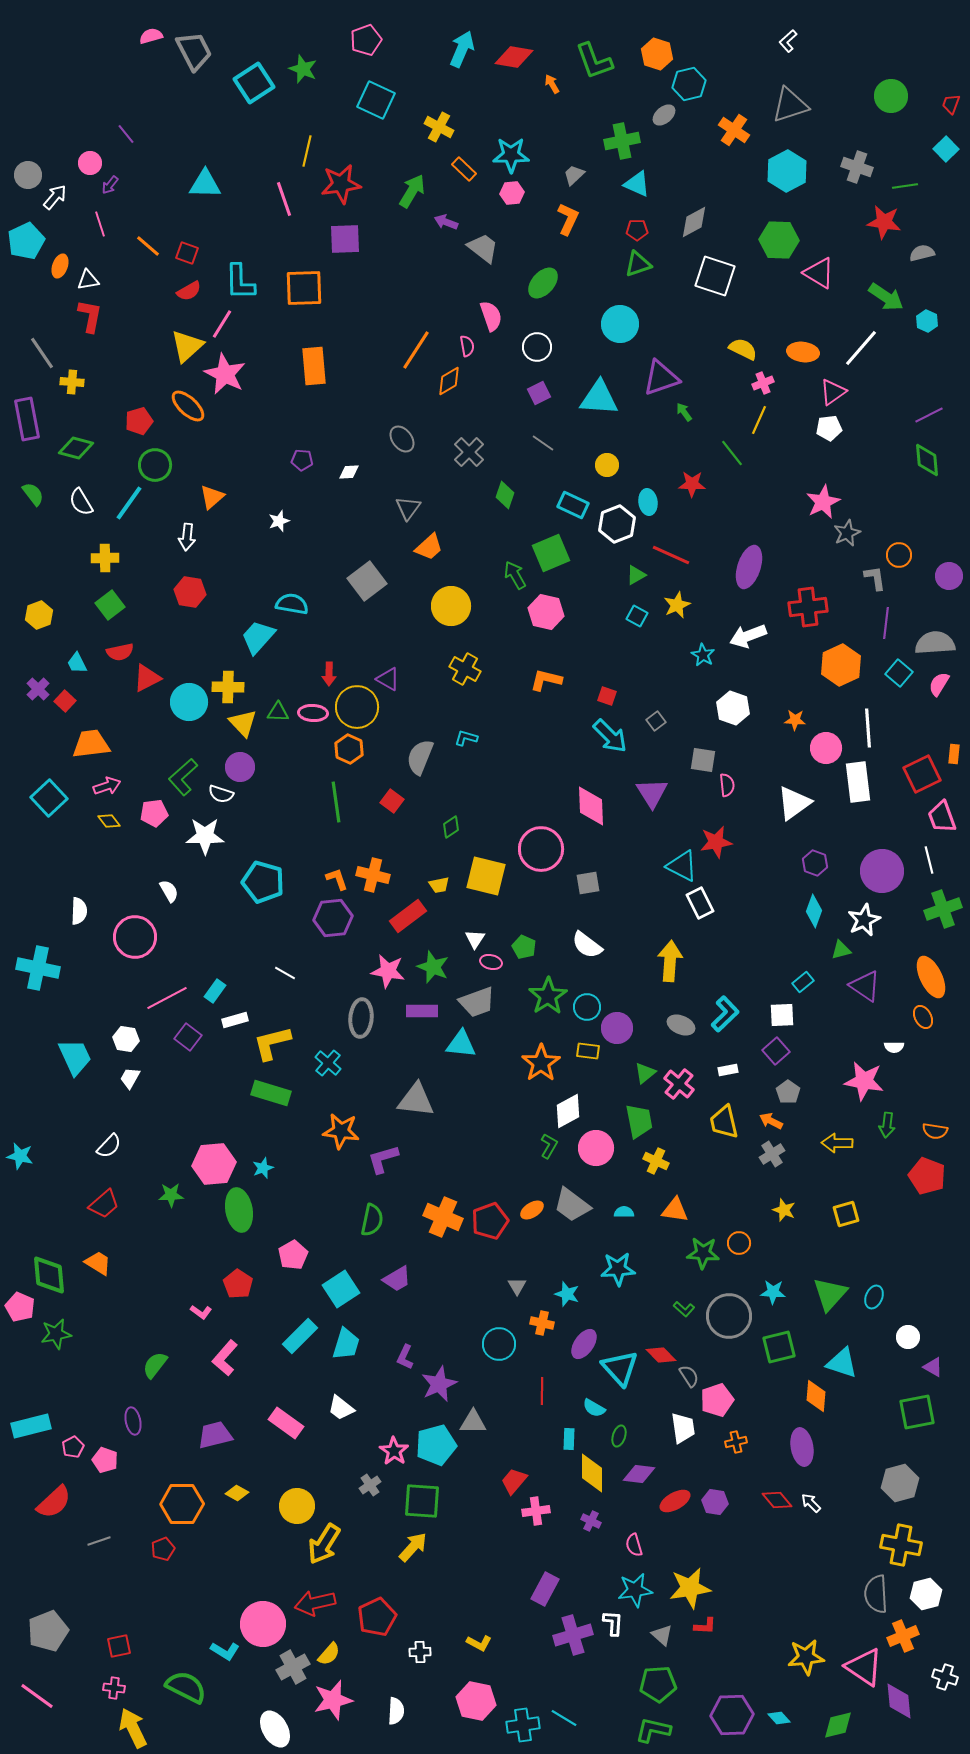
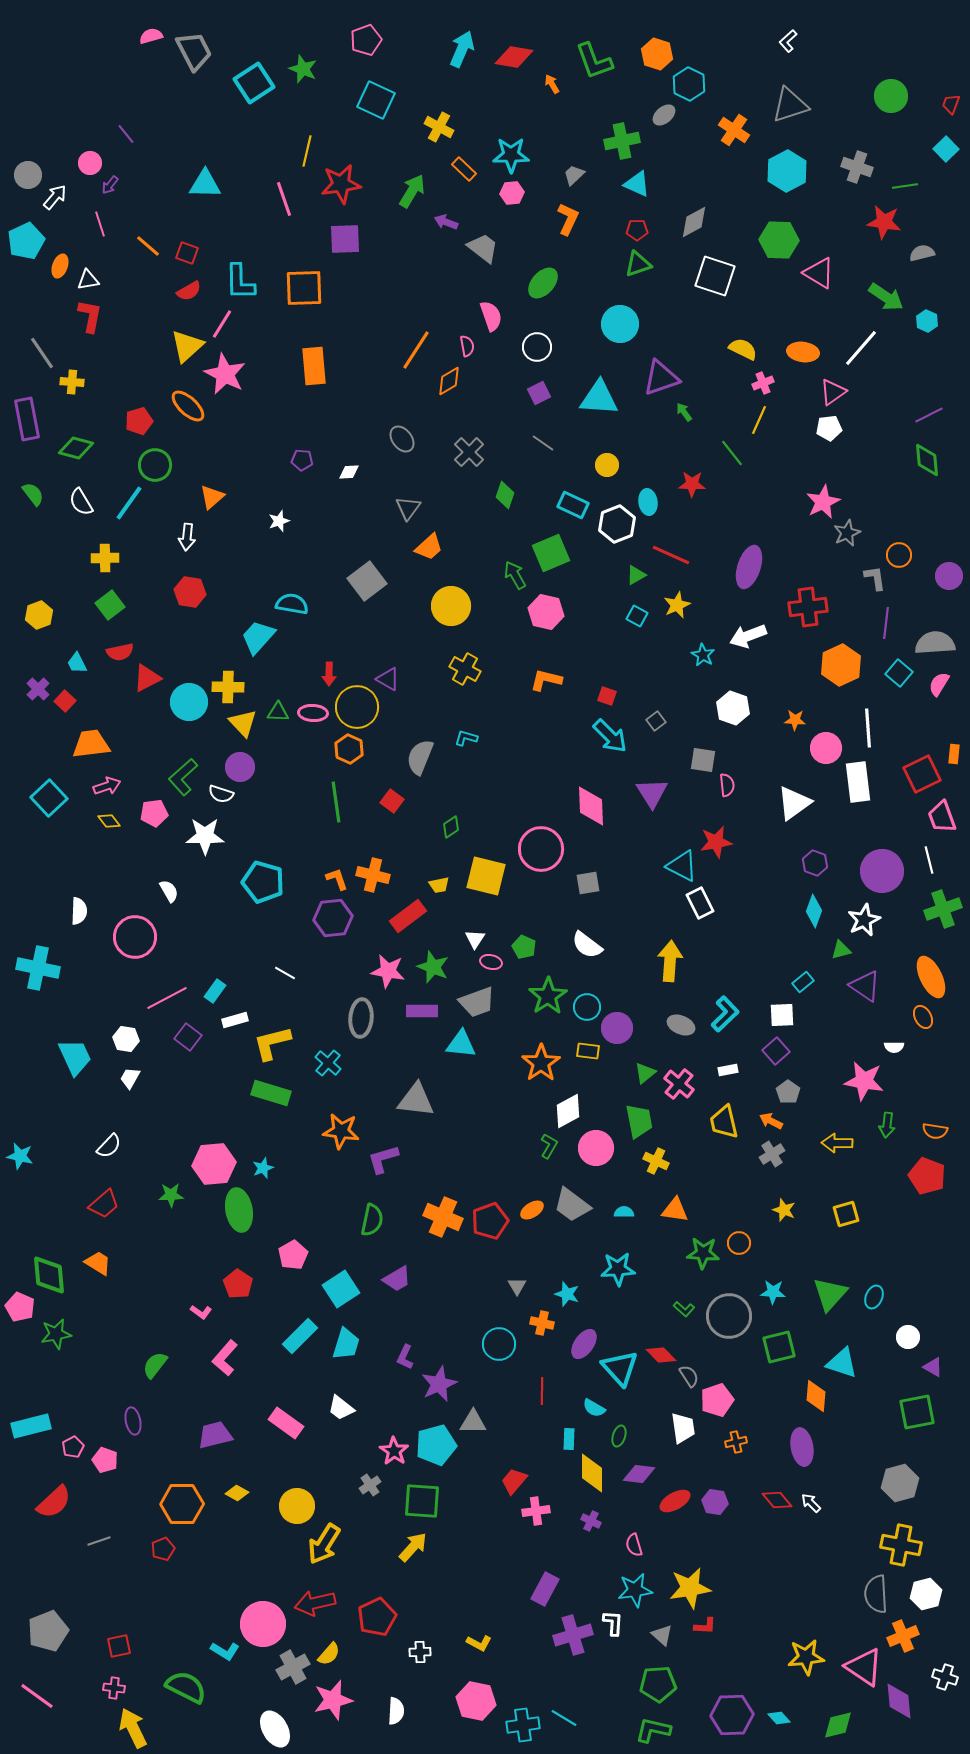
cyan hexagon at (689, 84): rotated 20 degrees counterclockwise
